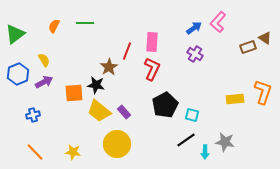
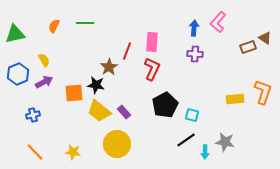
blue arrow: rotated 49 degrees counterclockwise
green triangle: rotated 25 degrees clockwise
purple cross: rotated 28 degrees counterclockwise
